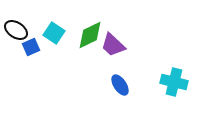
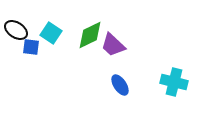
cyan square: moved 3 px left
blue square: rotated 30 degrees clockwise
